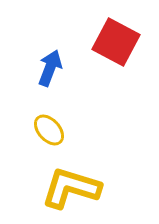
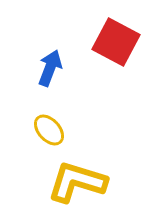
yellow L-shape: moved 6 px right, 6 px up
